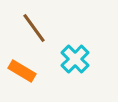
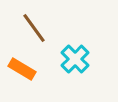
orange rectangle: moved 2 px up
